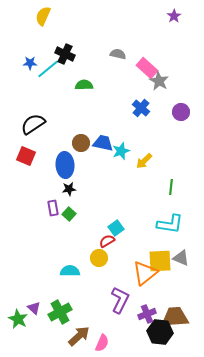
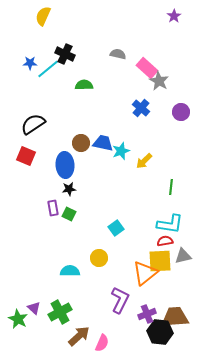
green square: rotated 16 degrees counterclockwise
red semicircle: moved 58 px right; rotated 21 degrees clockwise
gray triangle: moved 2 px right, 2 px up; rotated 36 degrees counterclockwise
